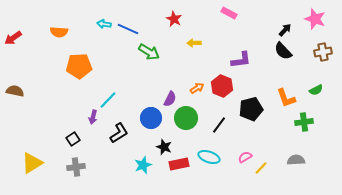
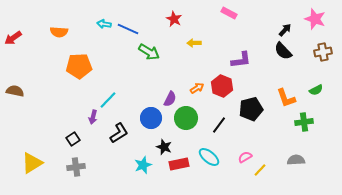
cyan ellipse: rotated 20 degrees clockwise
yellow line: moved 1 px left, 2 px down
